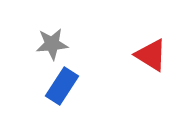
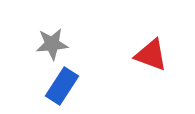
red triangle: rotated 12 degrees counterclockwise
